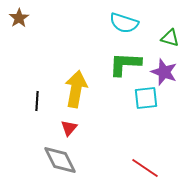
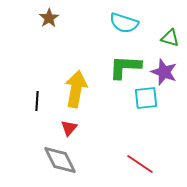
brown star: moved 30 px right
green L-shape: moved 3 px down
red line: moved 5 px left, 4 px up
